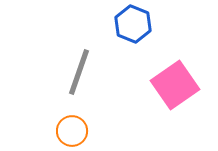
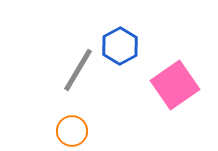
blue hexagon: moved 13 px left, 22 px down; rotated 9 degrees clockwise
gray line: moved 1 px left, 2 px up; rotated 12 degrees clockwise
